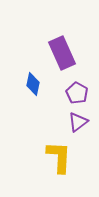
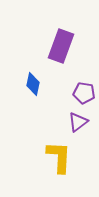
purple rectangle: moved 1 px left, 7 px up; rotated 44 degrees clockwise
purple pentagon: moved 7 px right; rotated 20 degrees counterclockwise
